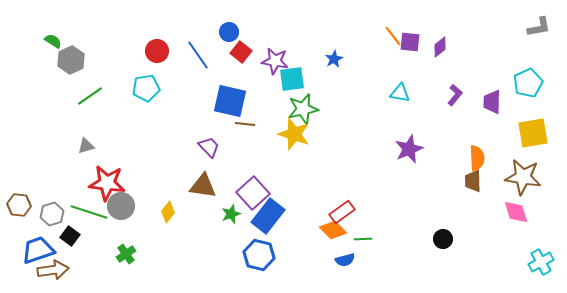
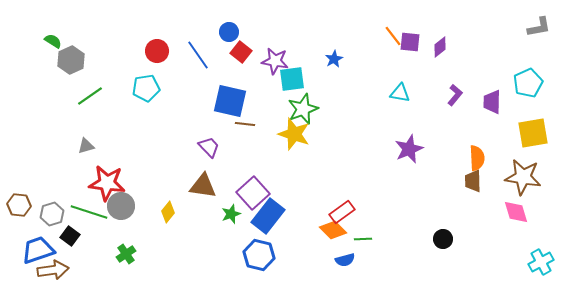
green star at (303, 109): rotated 8 degrees counterclockwise
